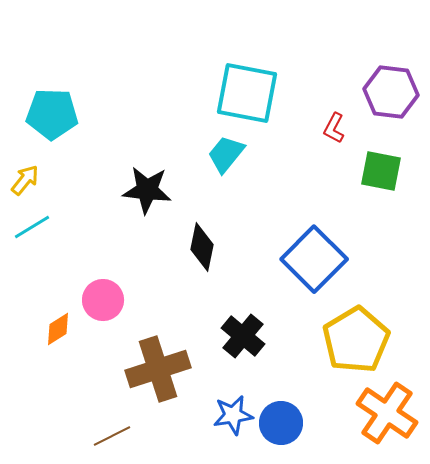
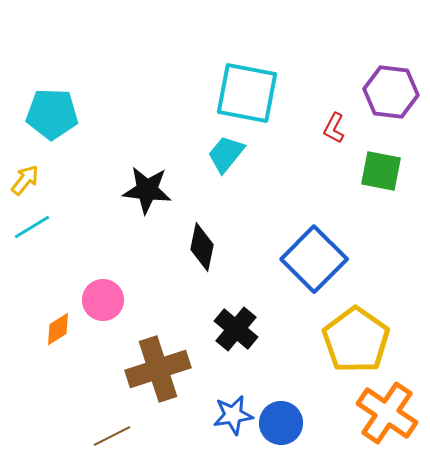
black cross: moved 7 px left, 7 px up
yellow pentagon: rotated 6 degrees counterclockwise
